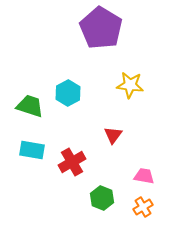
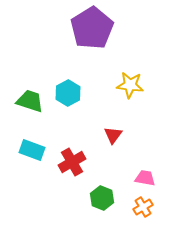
purple pentagon: moved 9 px left; rotated 9 degrees clockwise
green trapezoid: moved 5 px up
cyan rectangle: rotated 10 degrees clockwise
pink trapezoid: moved 1 px right, 2 px down
